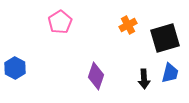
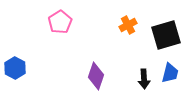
black square: moved 1 px right, 3 px up
